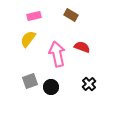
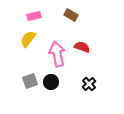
black circle: moved 5 px up
